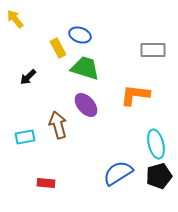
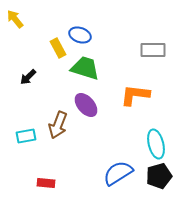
brown arrow: rotated 144 degrees counterclockwise
cyan rectangle: moved 1 px right, 1 px up
